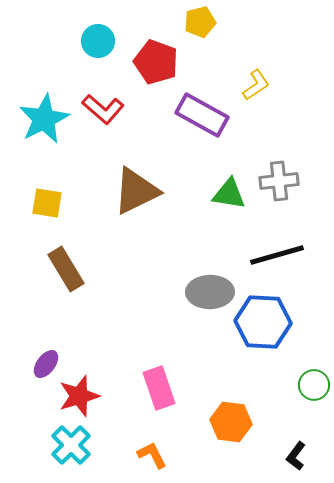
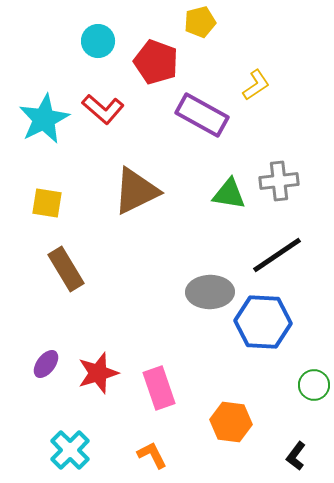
black line: rotated 18 degrees counterclockwise
red star: moved 19 px right, 23 px up
cyan cross: moved 1 px left, 5 px down
